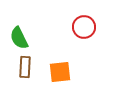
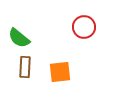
green semicircle: rotated 25 degrees counterclockwise
